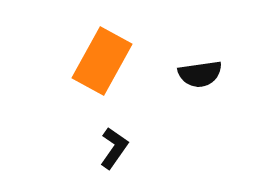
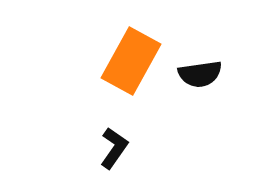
orange rectangle: moved 29 px right
